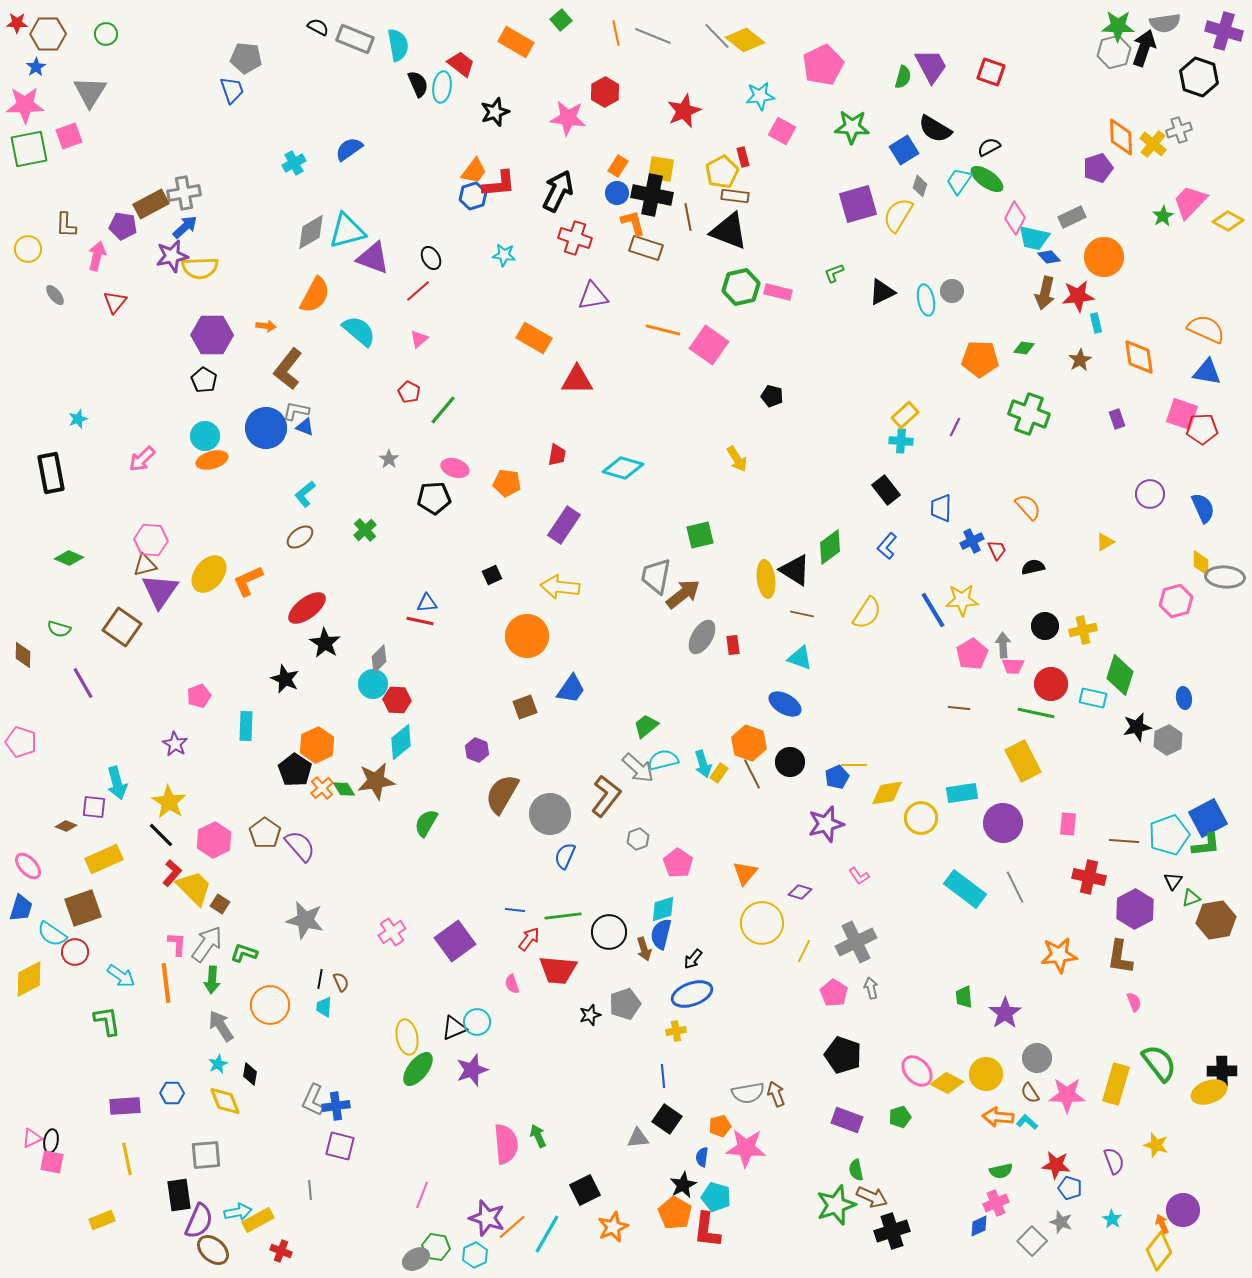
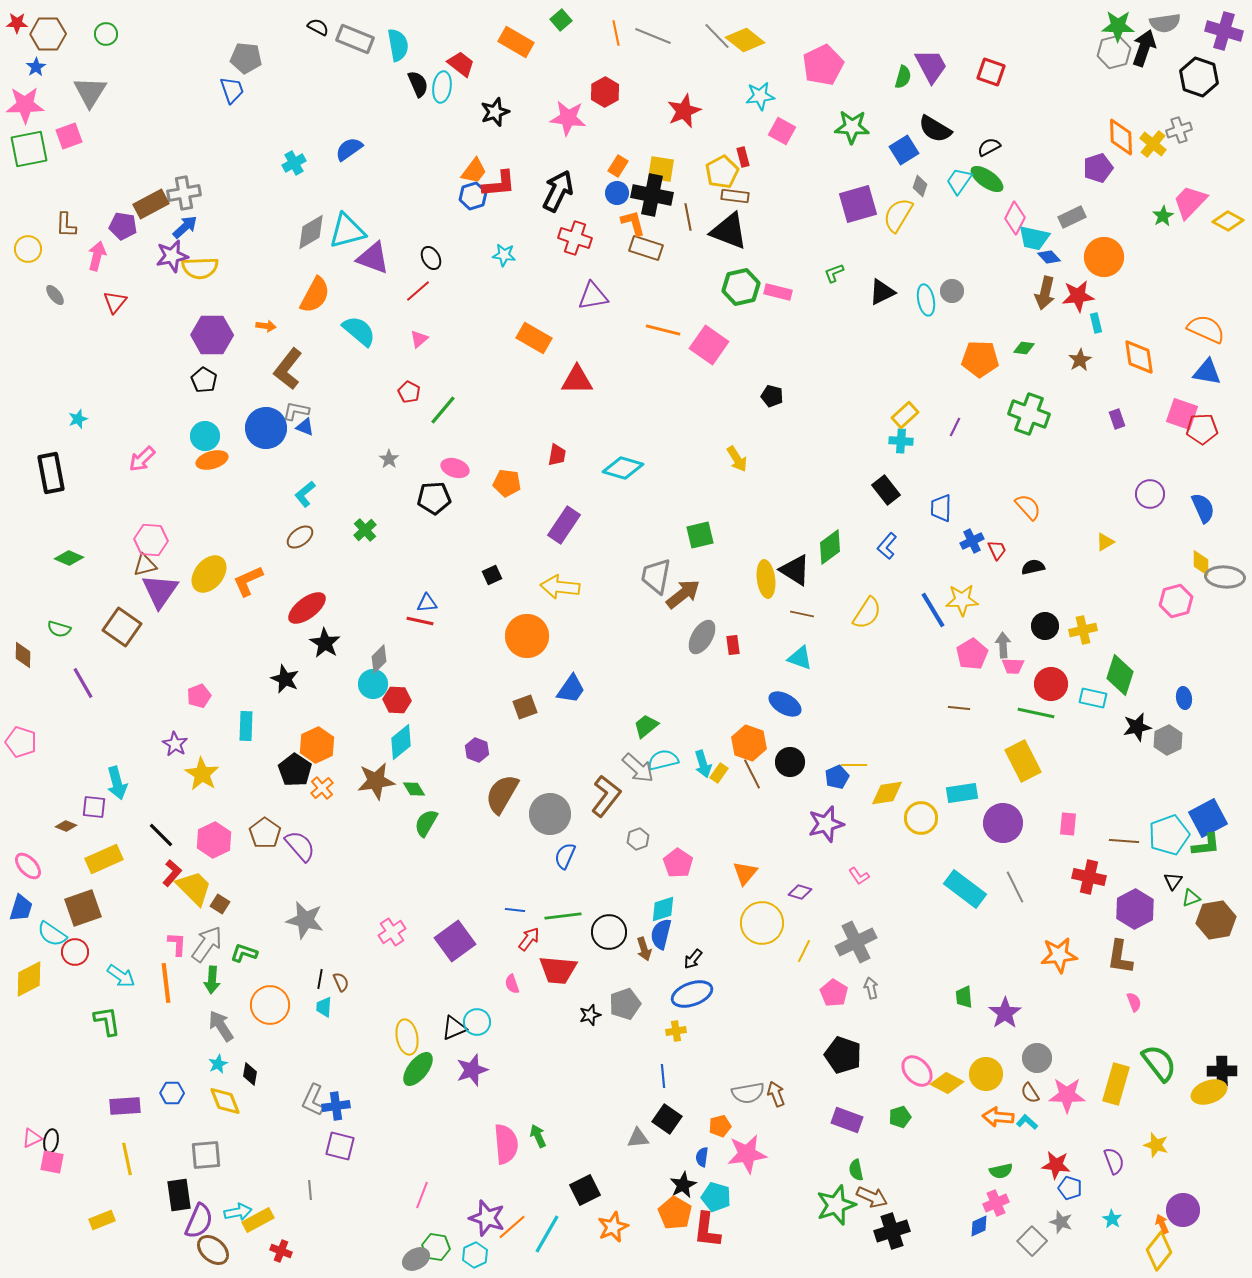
green diamond at (344, 789): moved 70 px right
yellow star at (169, 802): moved 33 px right, 28 px up
pink star at (746, 1148): moved 1 px right, 6 px down; rotated 12 degrees counterclockwise
